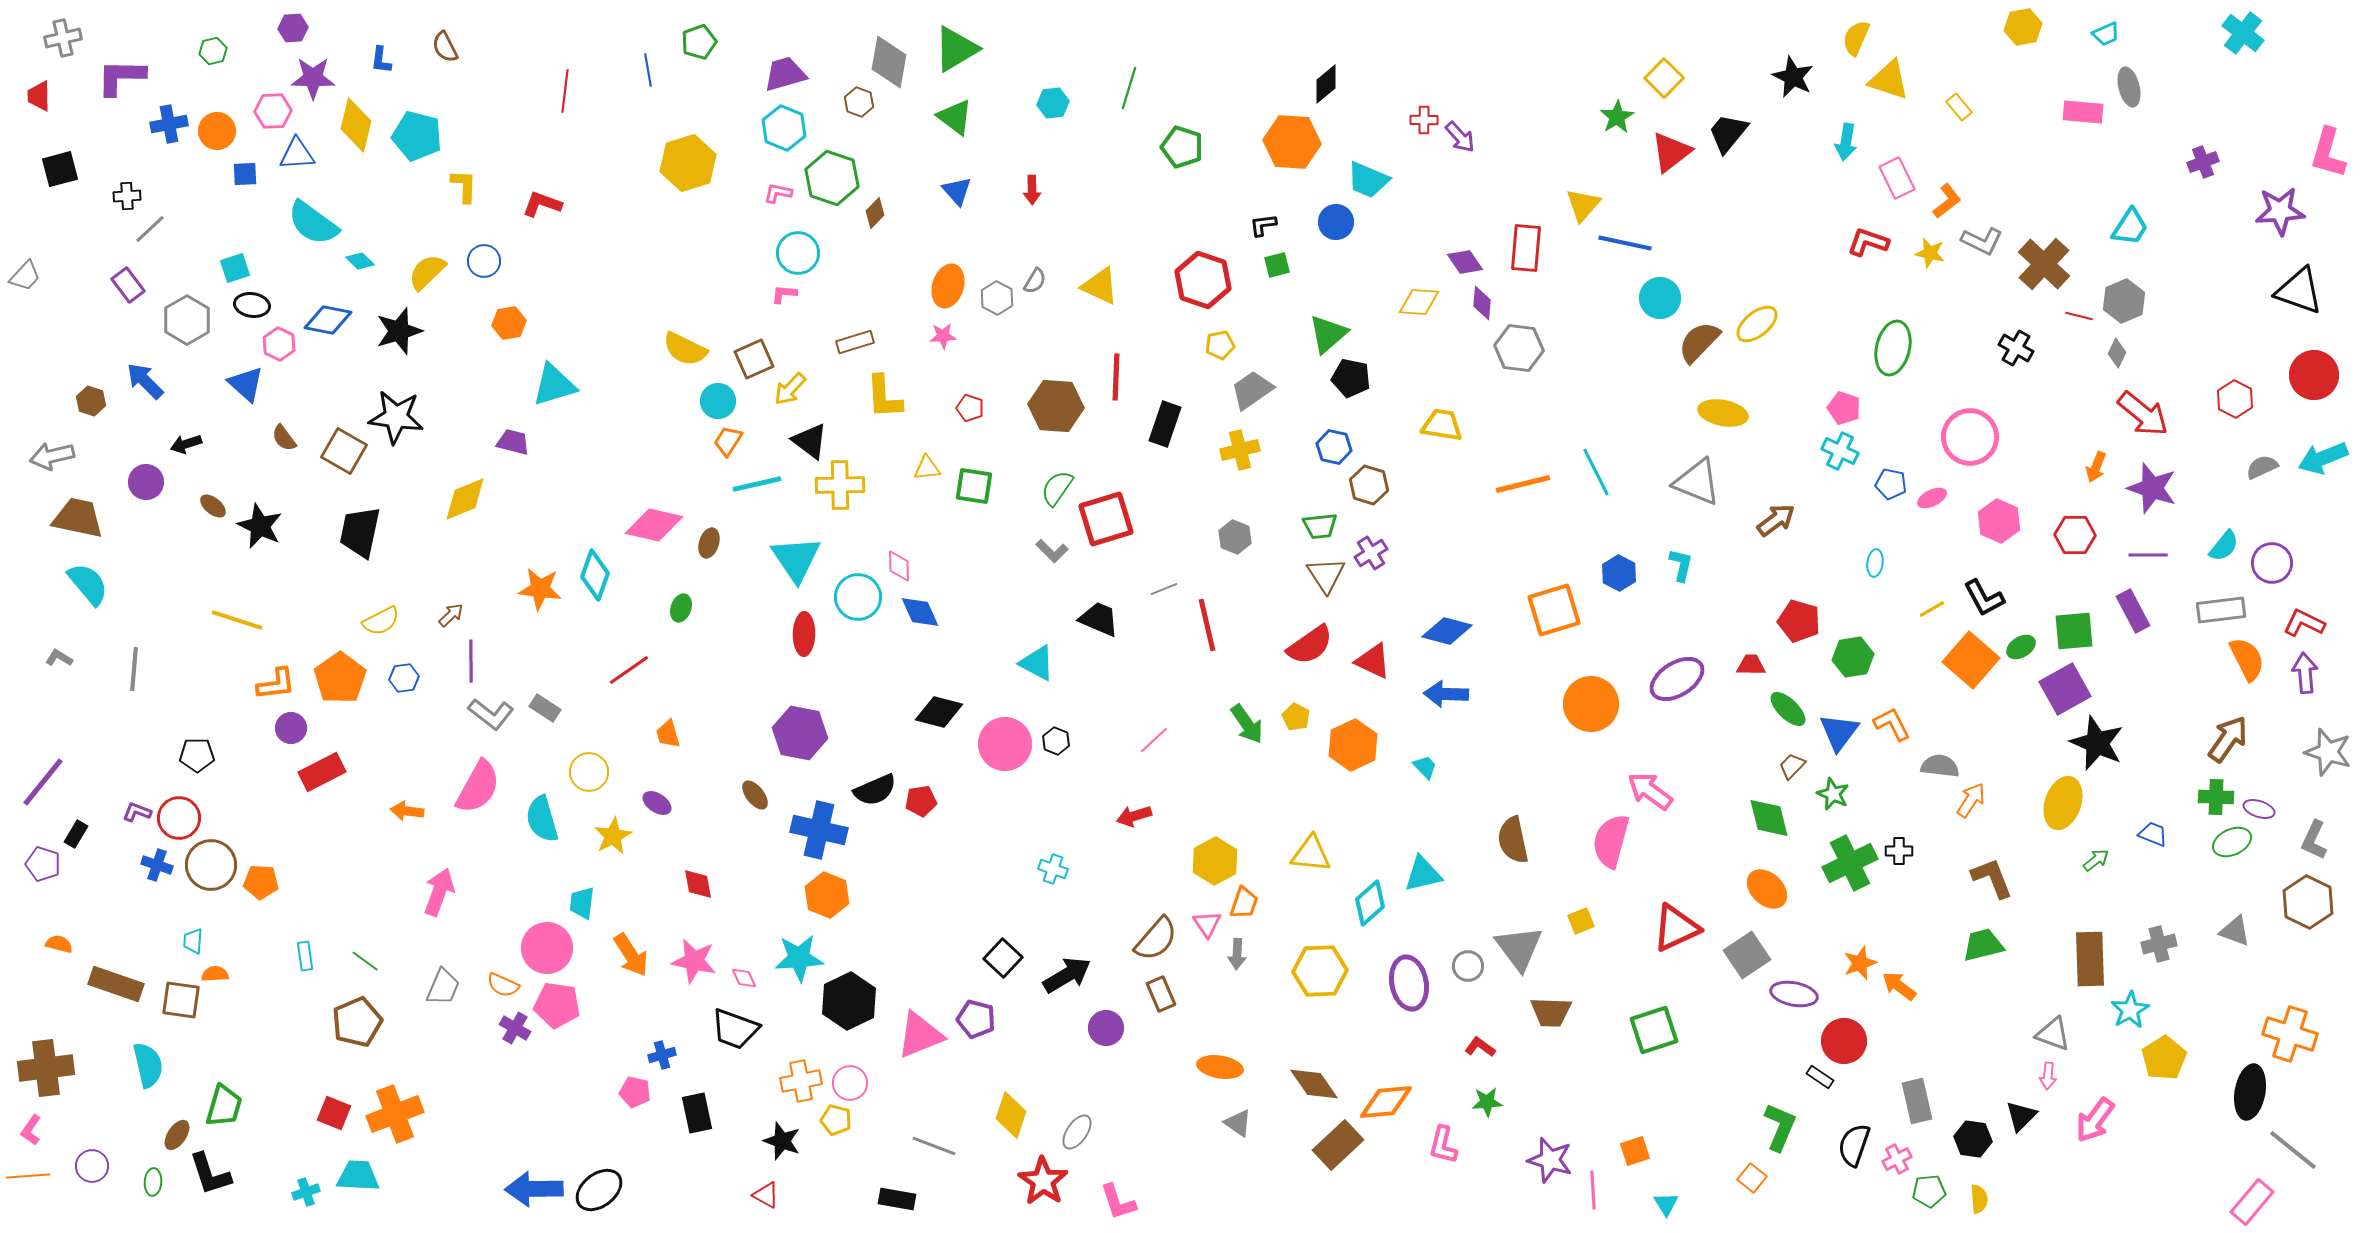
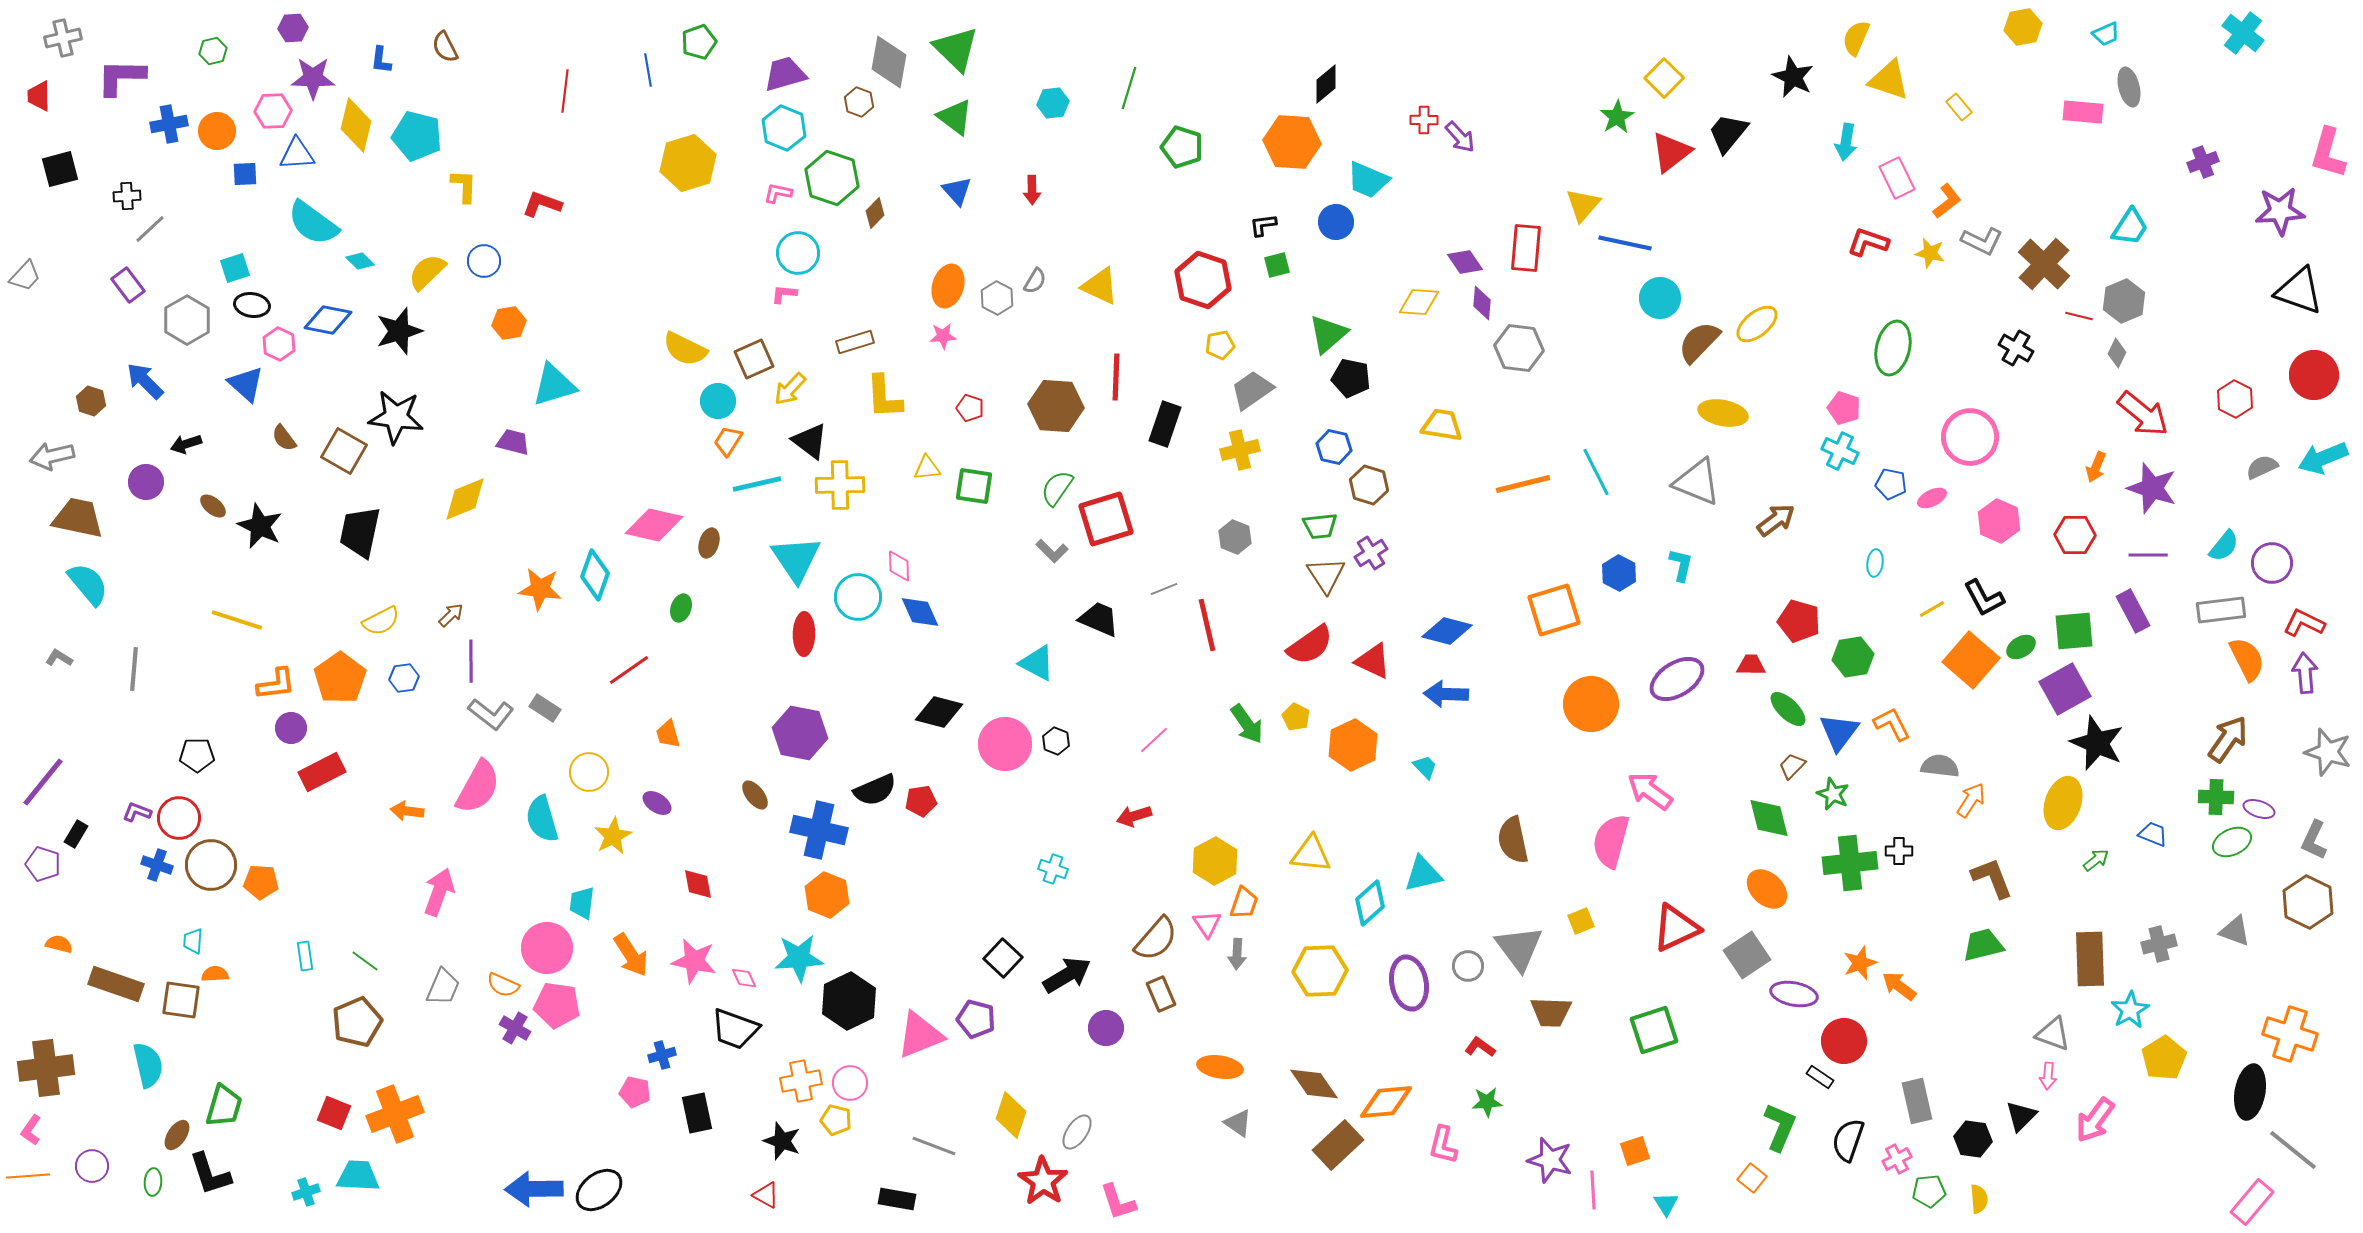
green triangle at (956, 49): rotated 45 degrees counterclockwise
green cross at (1850, 863): rotated 20 degrees clockwise
black semicircle at (1854, 1145): moved 6 px left, 5 px up
